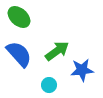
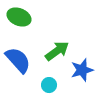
green ellipse: rotated 20 degrees counterclockwise
blue semicircle: moved 1 px left, 6 px down
blue star: rotated 10 degrees counterclockwise
